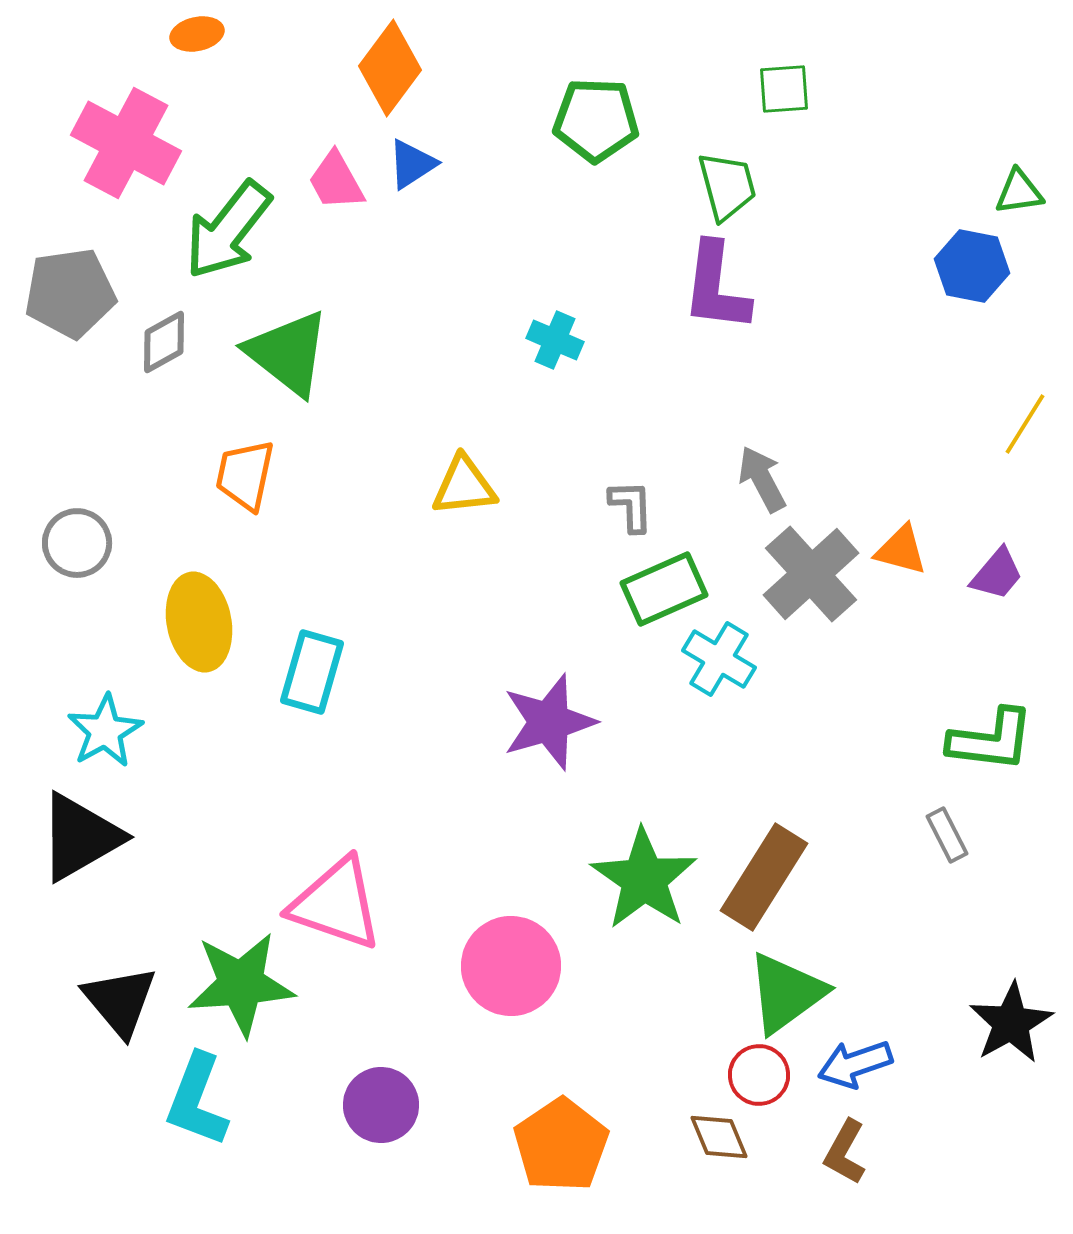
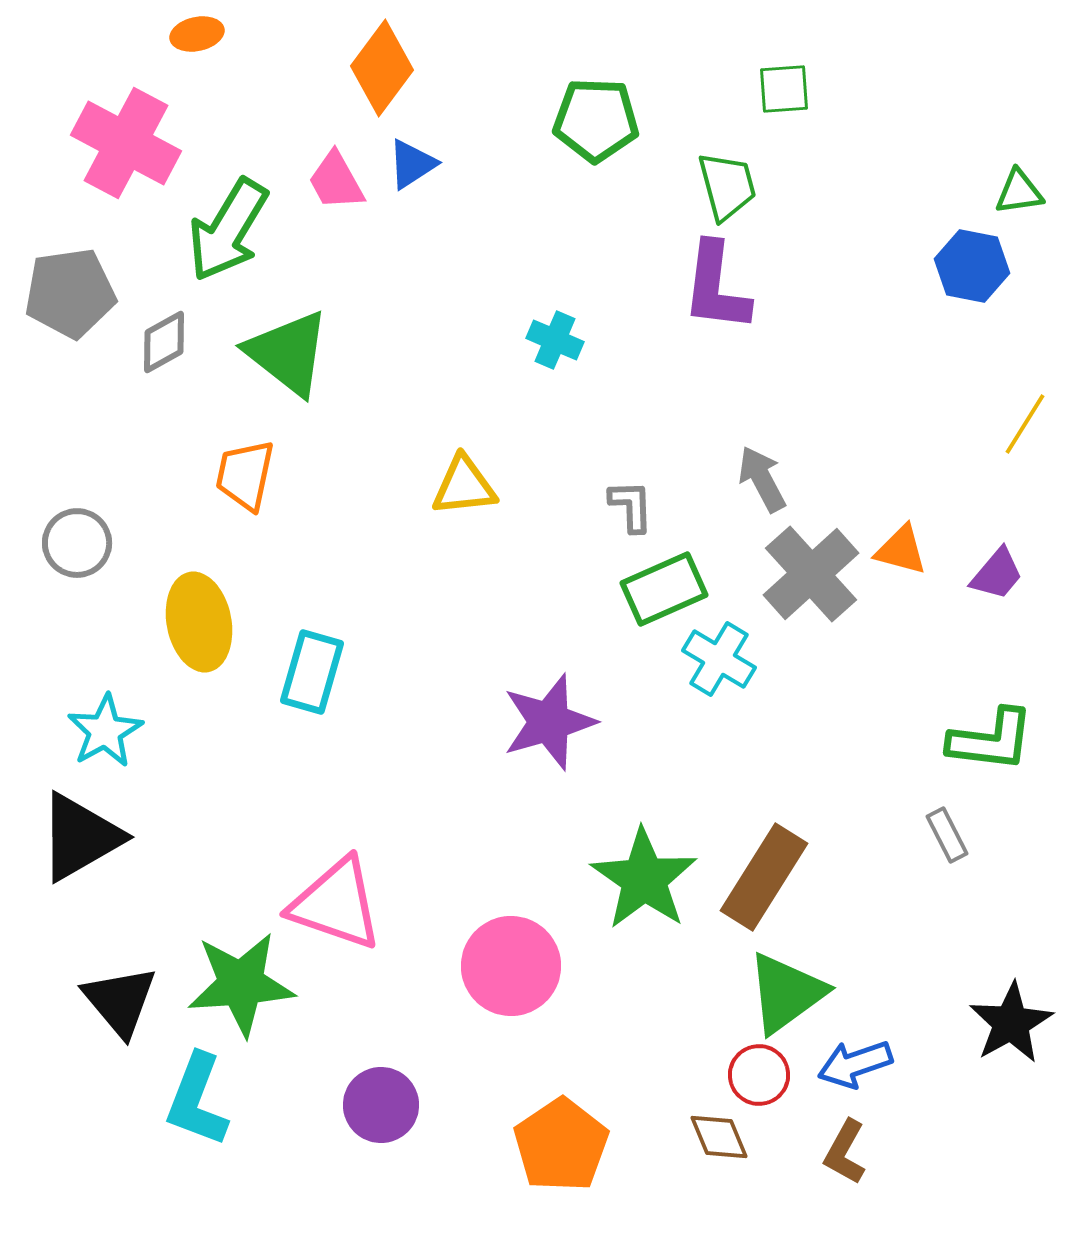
orange diamond at (390, 68): moved 8 px left
green arrow at (228, 230): rotated 7 degrees counterclockwise
